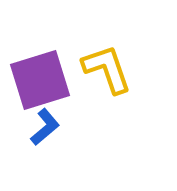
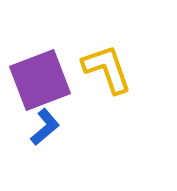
purple square: rotated 4 degrees counterclockwise
